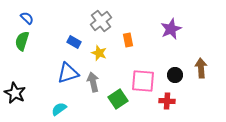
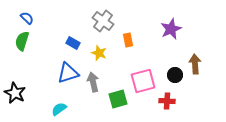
gray cross: moved 2 px right; rotated 15 degrees counterclockwise
blue rectangle: moved 1 px left, 1 px down
brown arrow: moved 6 px left, 4 px up
pink square: rotated 20 degrees counterclockwise
green square: rotated 18 degrees clockwise
